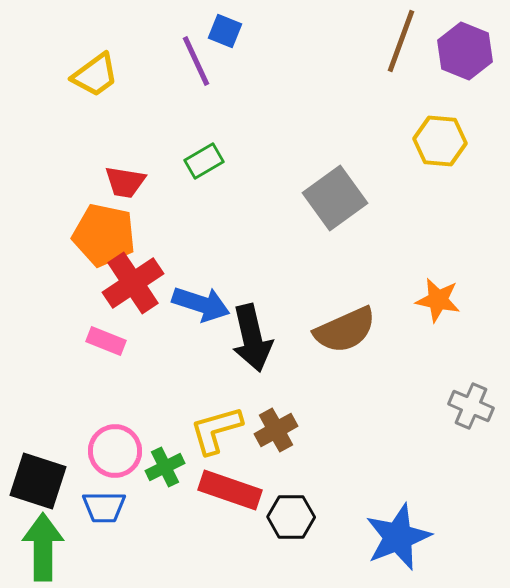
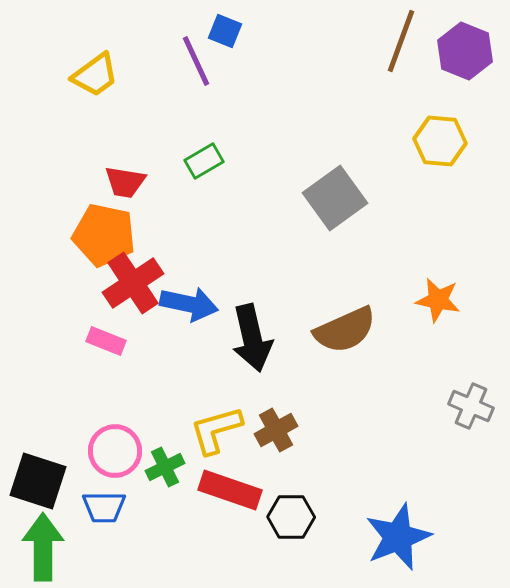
blue arrow: moved 12 px left; rotated 6 degrees counterclockwise
